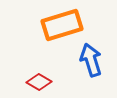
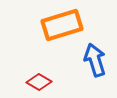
blue arrow: moved 4 px right
